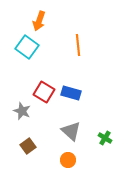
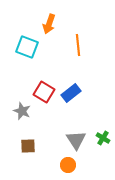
orange arrow: moved 10 px right, 3 px down
cyan square: rotated 15 degrees counterclockwise
blue rectangle: rotated 54 degrees counterclockwise
gray triangle: moved 5 px right, 9 px down; rotated 15 degrees clockwise
green cross: moved 2 px left
brown square: rotated 35 degrees clockwise
orange circle: moved 5 px down
